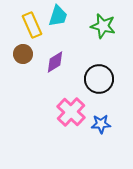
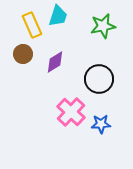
green star: rotated 25 degrees counterclockwise
